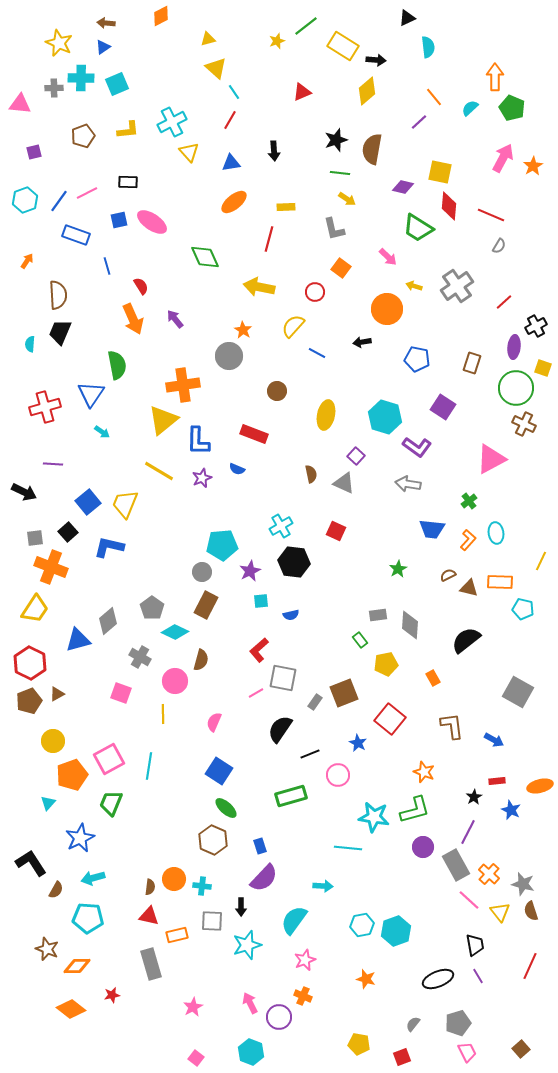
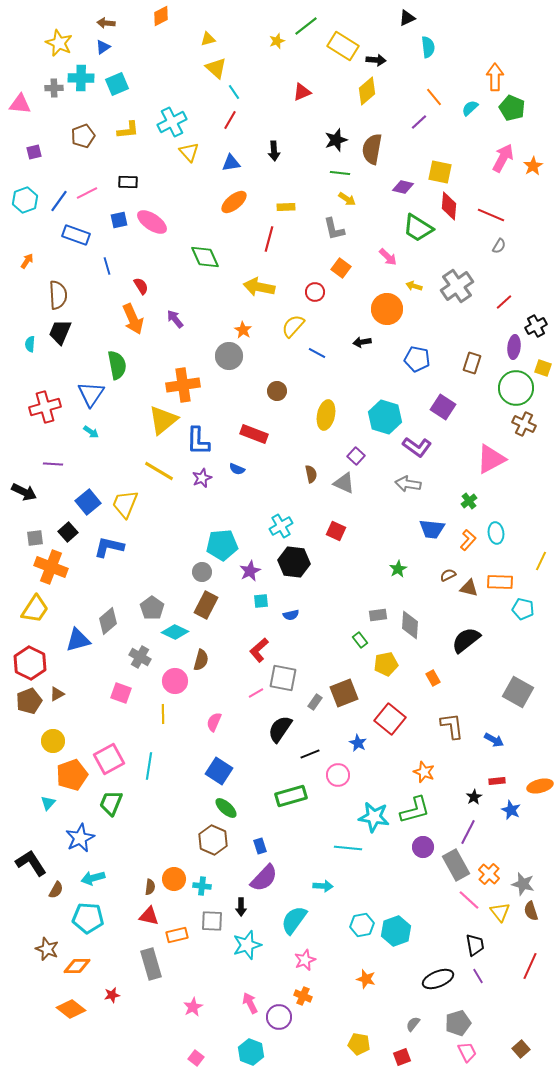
cyan arrow at (102, 432): moved 11 px left
